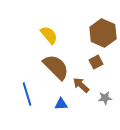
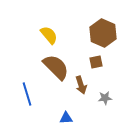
brown square: rotated 16 degrees clockwise
brown arrow: rotated 150 degrees counterclockwise
blue triangle: moved 5 px right, 14 px down
